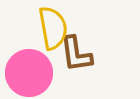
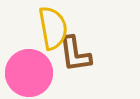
brown L-shape: moved 1 px left
